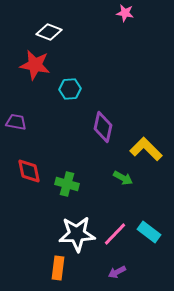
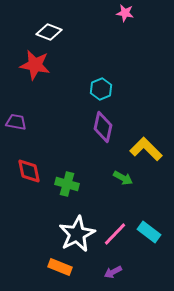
cyan hexagon: moved 31 px right; rotated 20 degrees counterclockwise
white star: rotated 24 degrees counterclockwise
orange rectangle: moved 2 px right, 1 px up; rotated 75 degrees counterclockwise
purple arrow: moved 4 px left
